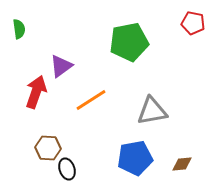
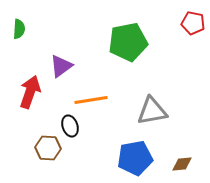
green semicircle: rotated 12 degrees clockwise
green pentagon: moved 1 px left
red arrow: moved 6 px left
orange line: rotated 24 degrees clockwise
black ellipse: moved 3 px right, 43 px up
